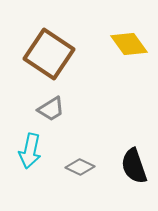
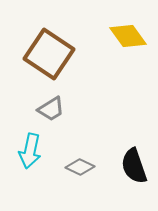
yellow diamond: moved 1 px left, 8 px up
